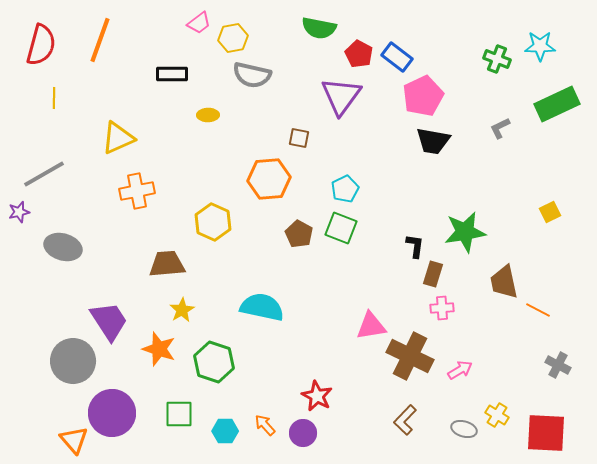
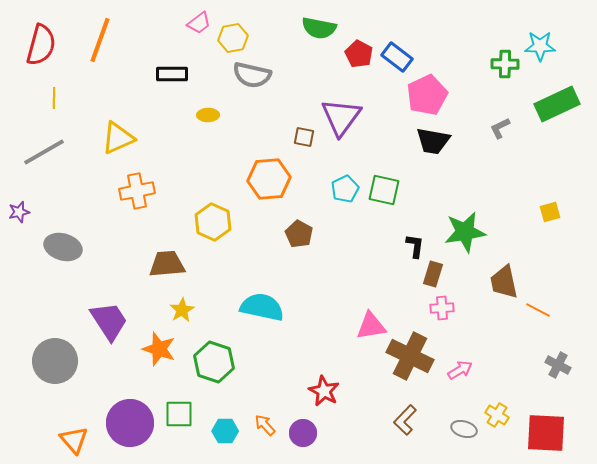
green cross at (497, 59): moved 8 px right, 5 px down; rotated 20 degrees counterclockwise
purple triangle at (341, 96): moved 21 px down
pink pentagon at (423, 96): moved 4 px right, 1 px up
brown square at (299, 138): moved 5 px right, 1 px up
gray line at (44, 174): moved 22 px up
yellow square at (550, 212): rotated 10 degrees clockwise
green square at (341, 228): moved 43 px right, 38 px up; rotated 8 degrees counterclockwise
gray circle at (73, 361): moved 18 px left
red star at (317, 396): moved 7 px right, 5 px up
purple circle at (112, 413): moved 18 px right, 10 px down
